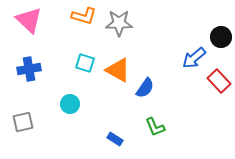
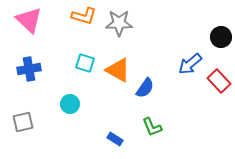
blue arrow: moved 4 px left, 6 px down
green L-shape: moved 3 px left
